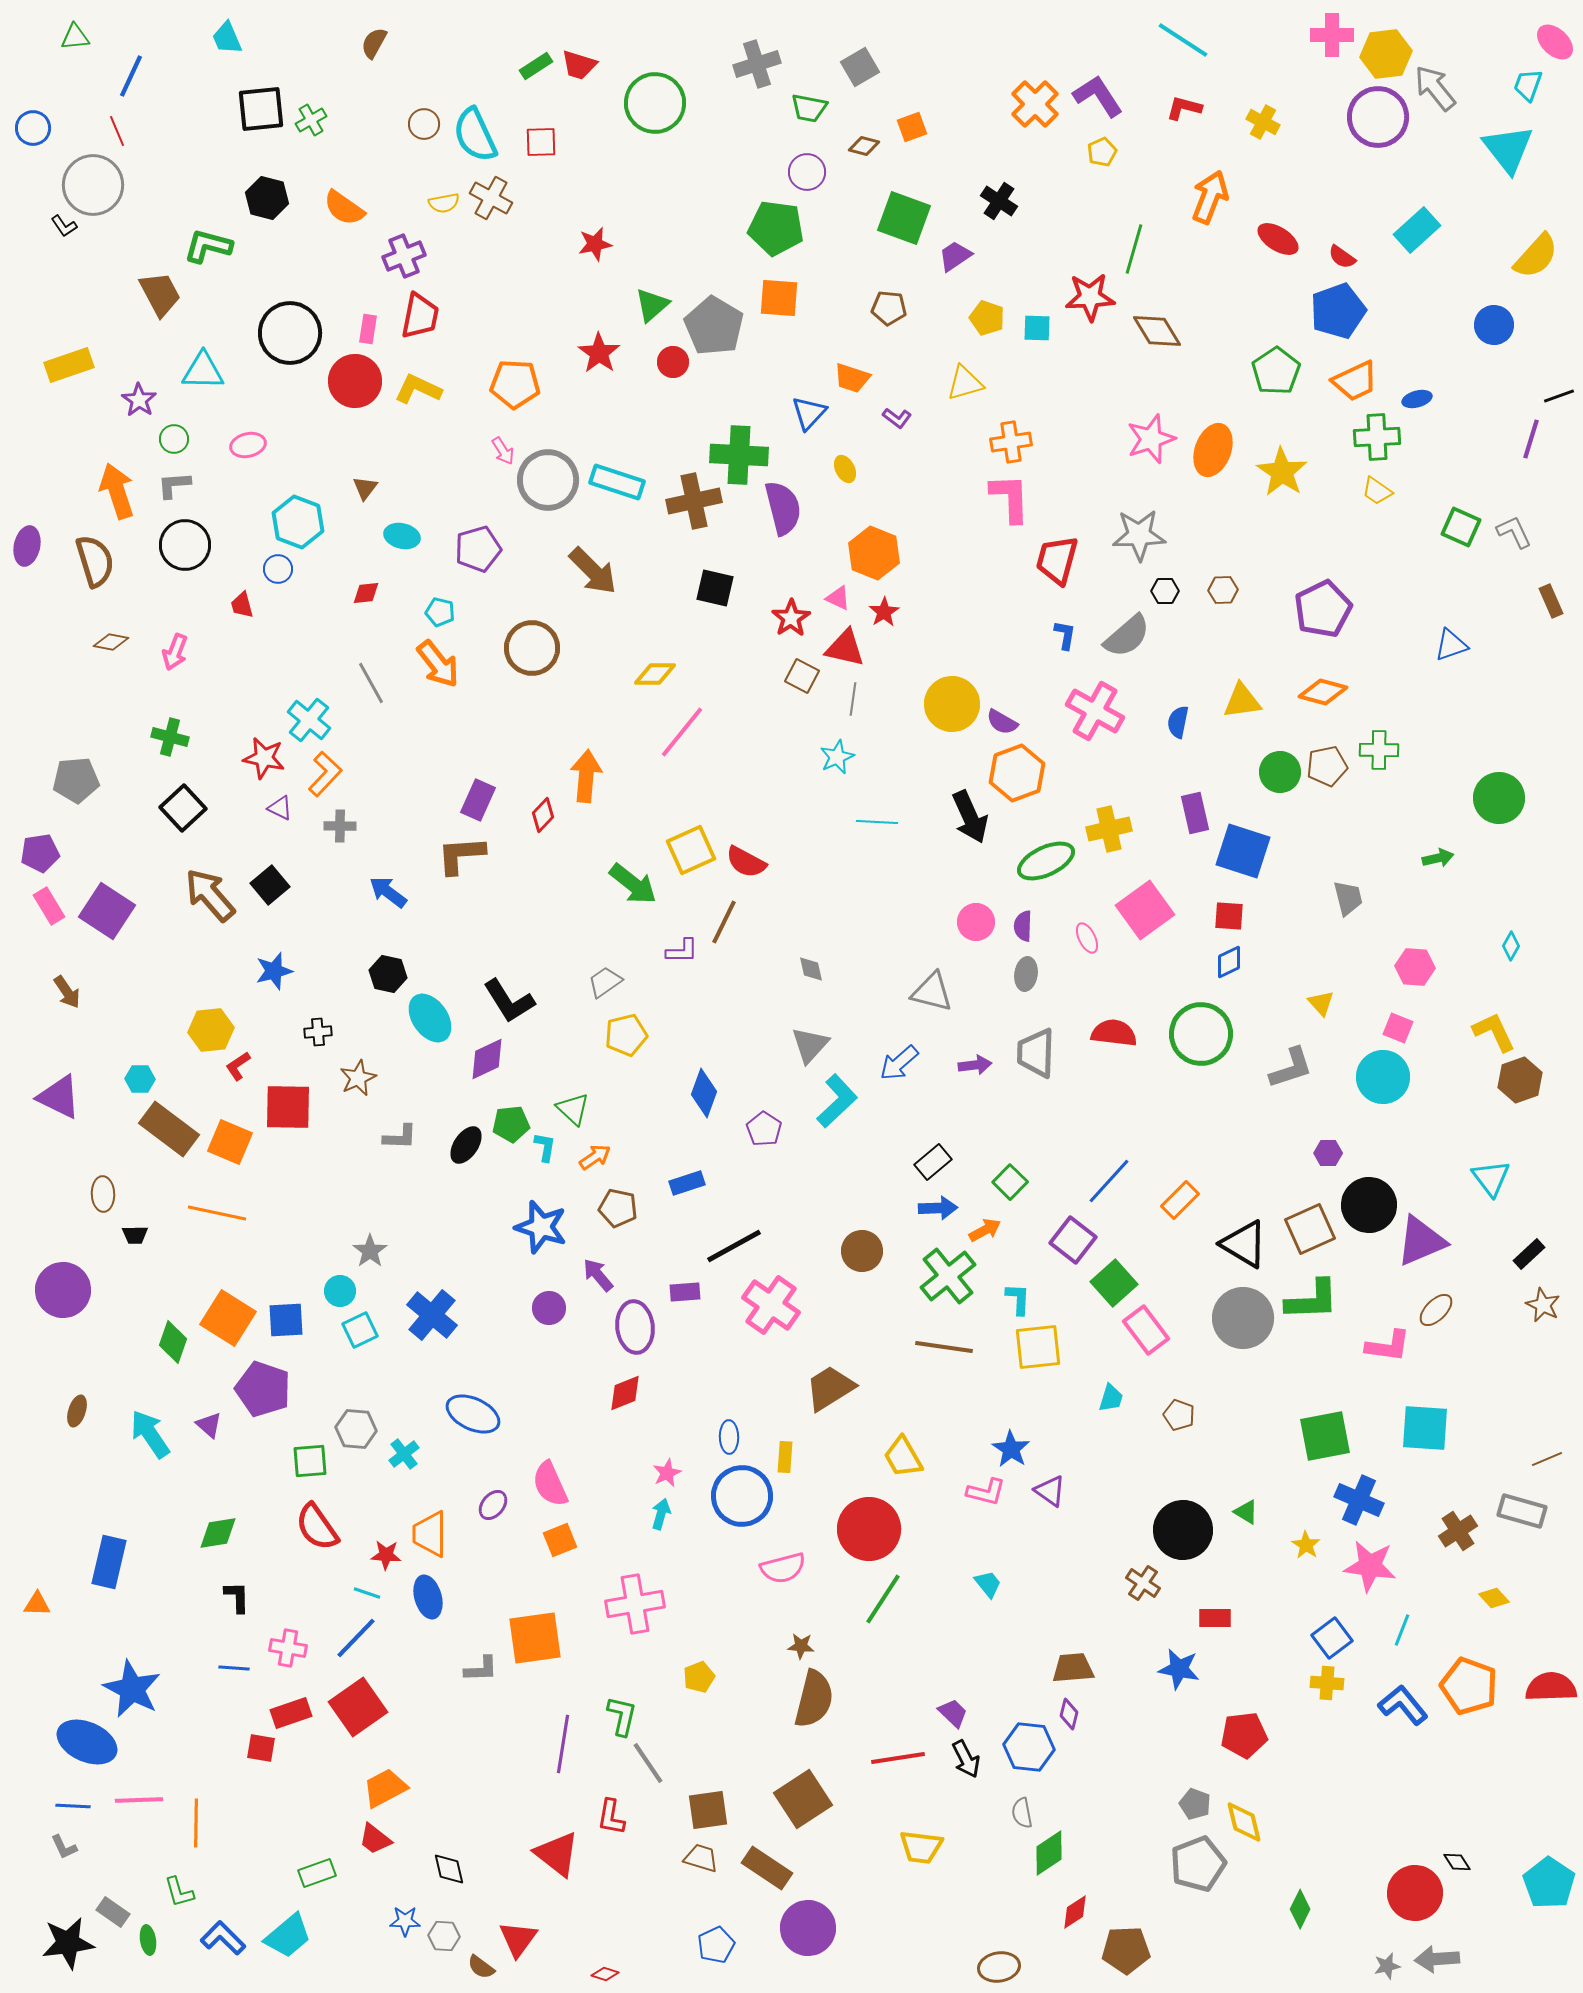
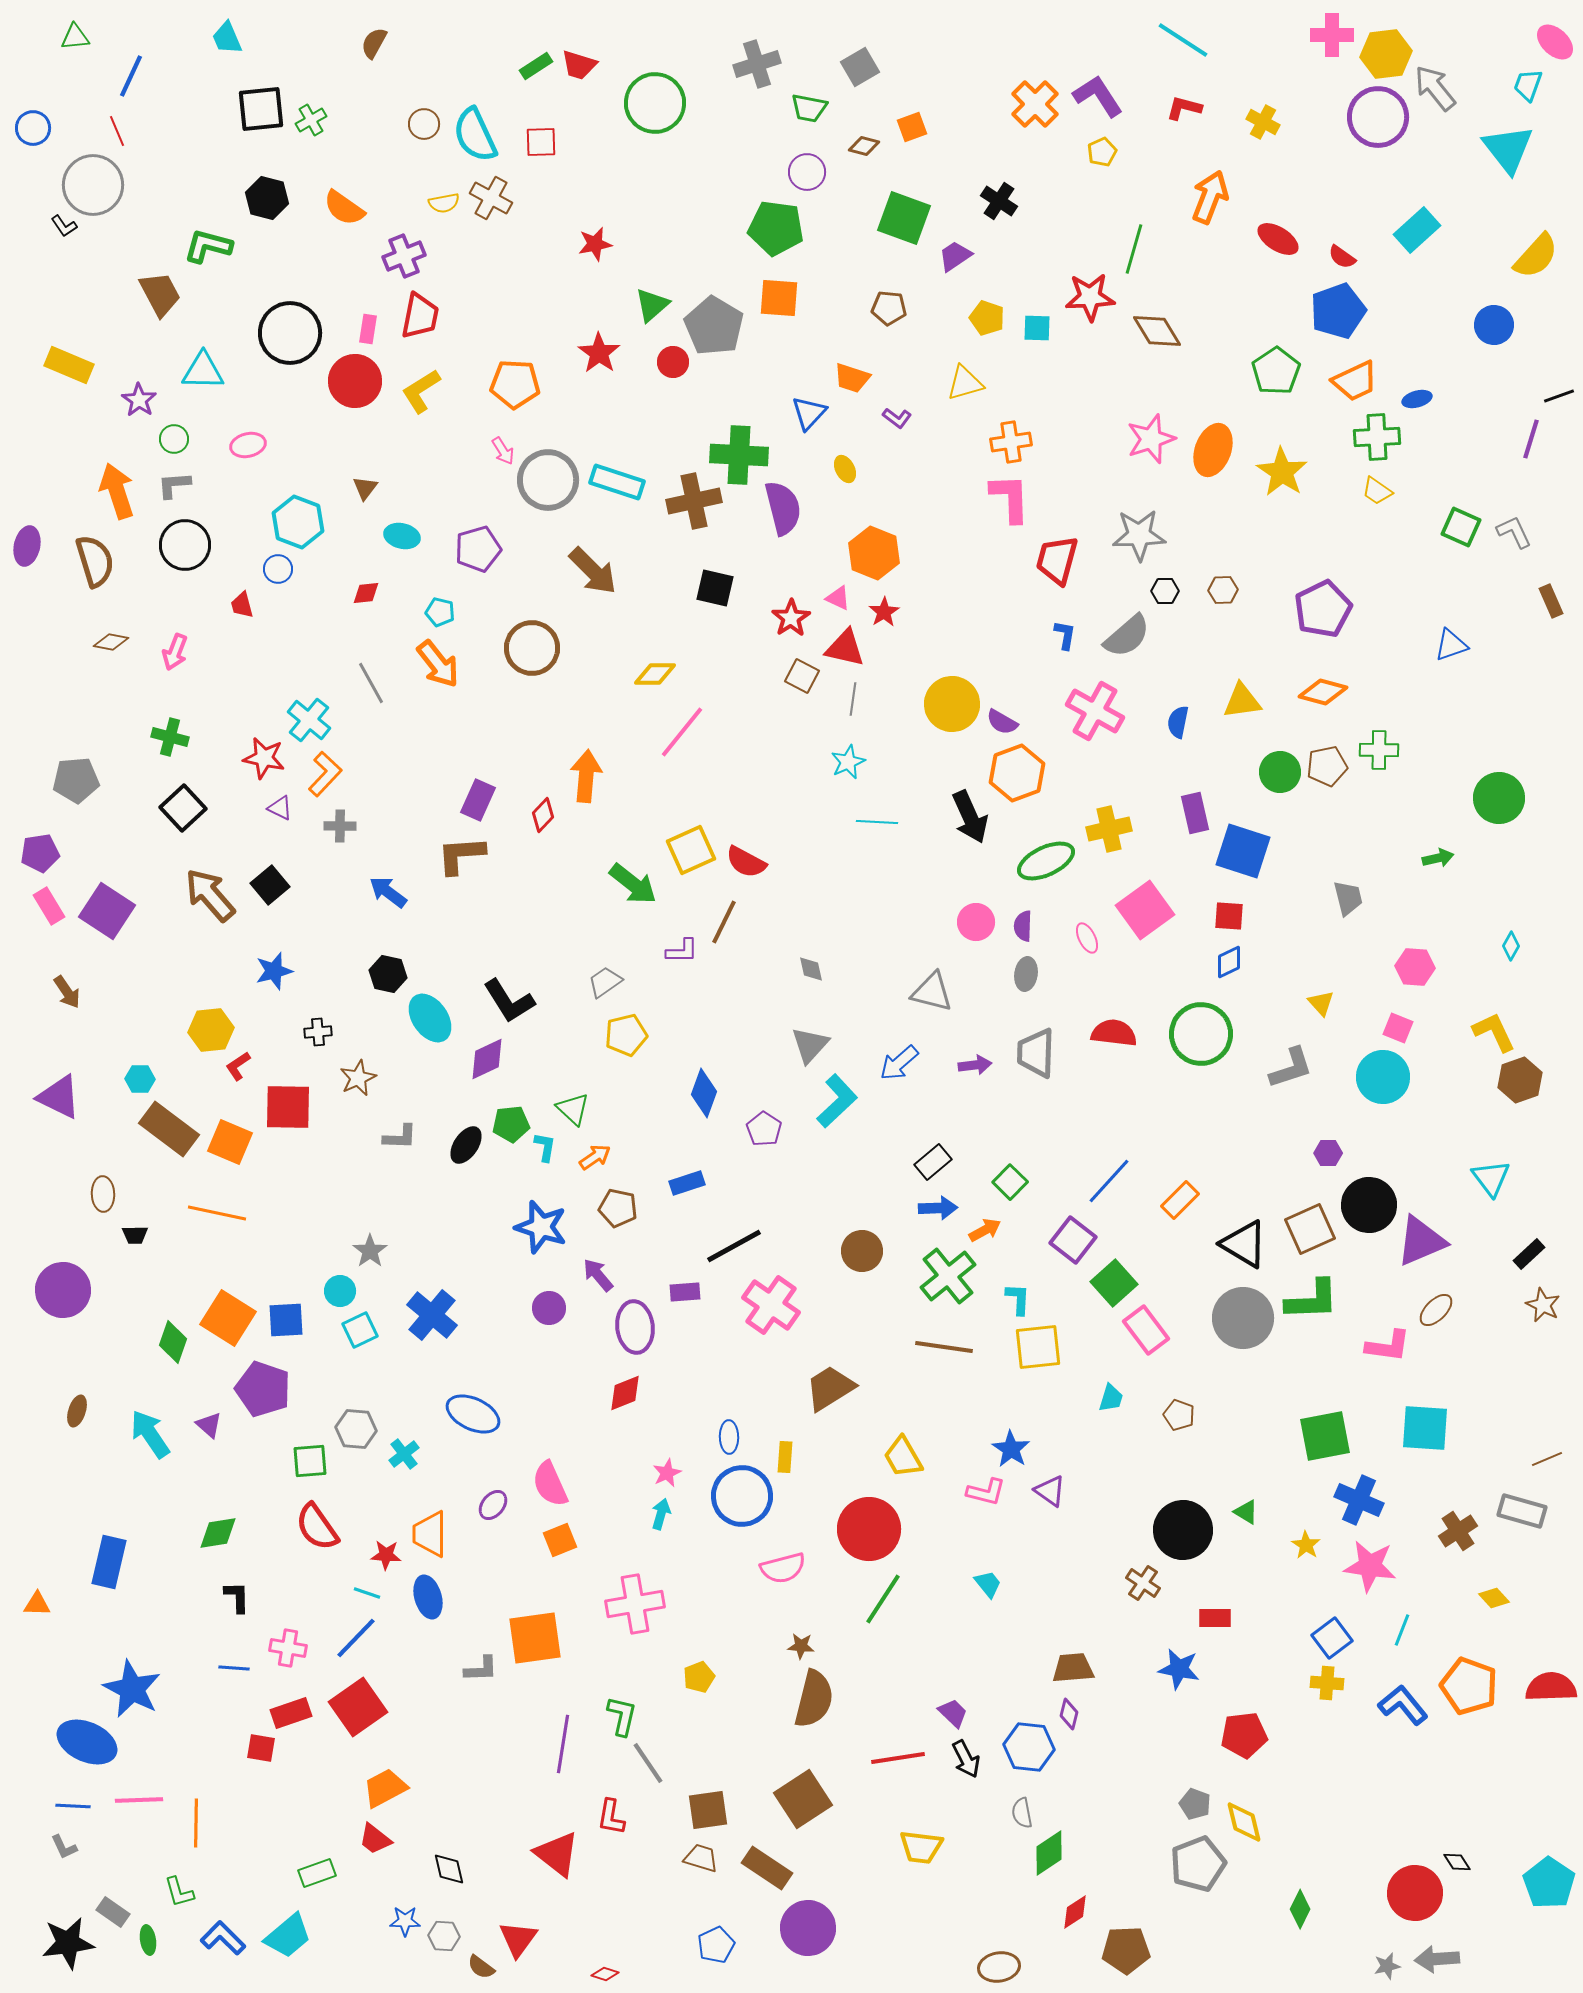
yellow rectangle at (69, 365): rotated 42 degrees clockwise
yellow L-shape at (418, 389): moved 3 px right, 2 px down; rotated 57 degrees counterclockwise
cyan star at (837, 757): moved 11 px right, 5 px down
